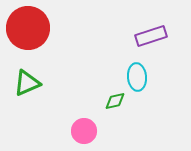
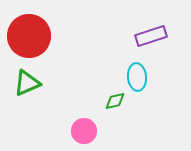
red circle: moved 1 px right, 8 px down
